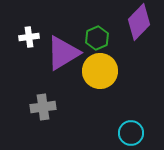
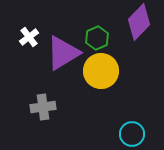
white cross: rotated 30 degrees counterclockwise
yellow circle: moved 1 px right
cyan circle: moved 1 px right, 1 px down
